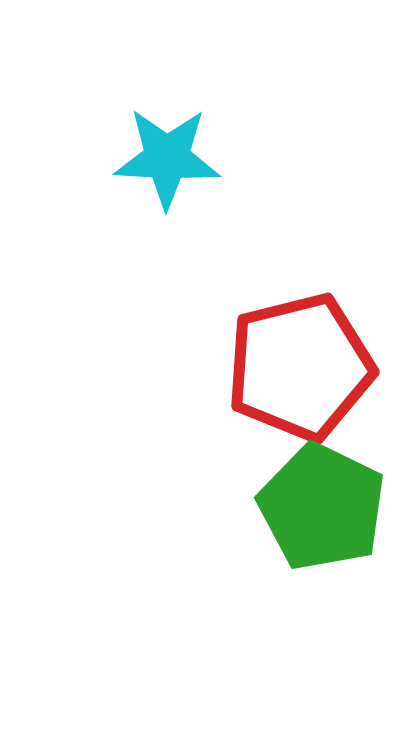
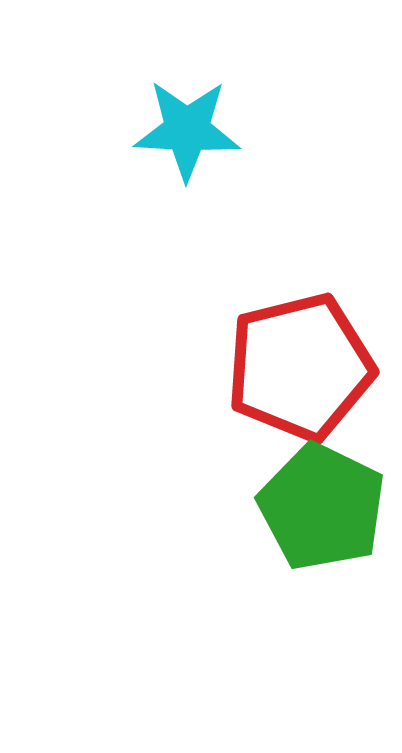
cyan star: moved 20 px right, 28 px up
